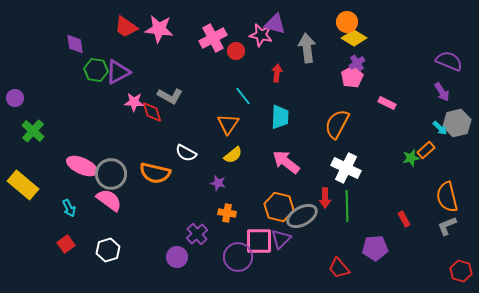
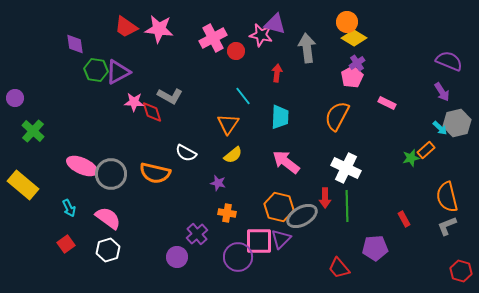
orange semicircle at (337, 124): moved 8 px up
pink semicircle at (109, 200): moved 1 px left, 18 px down
